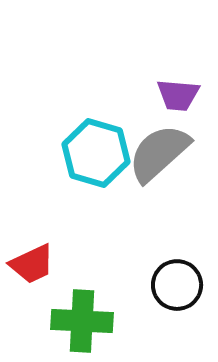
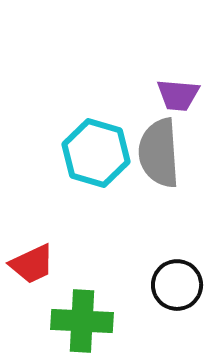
gray semicircle: rotated 52 degrees counterclockwise
